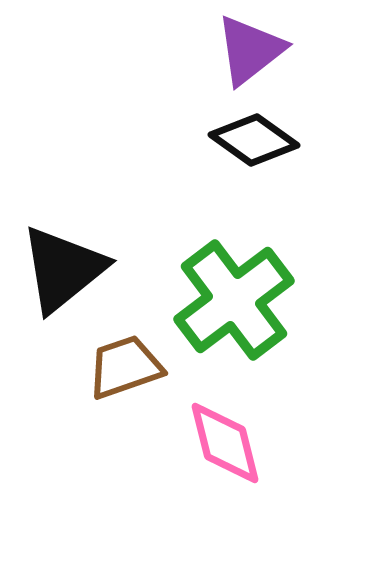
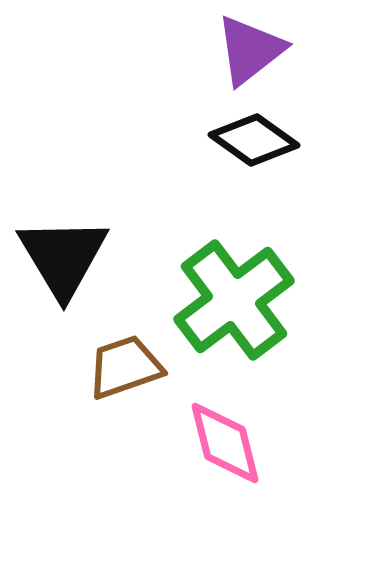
black triangle: moved 12 px up; rotated 22 degrees counterclockwise
